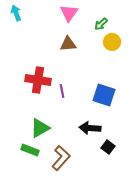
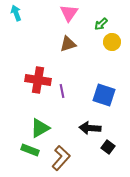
brown triangle: rotated 12 degrees counterclockwise
